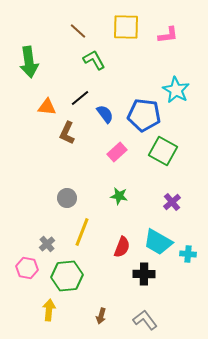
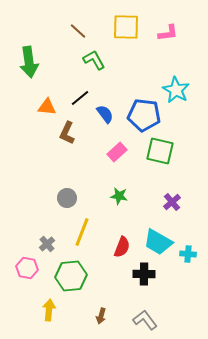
pink L-shape: moved 2 px up
green square: moved 3 px left; rotated 16 degrees counterclockwise
green hexagon: moved 4 px right
